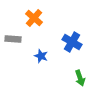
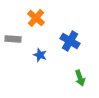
orange cross: moved 2 px right
blue cross: moved 2 px left, 1 px up
blue star: moved 1 px left, 1 px up
